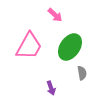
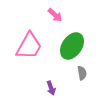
green ellipse: moved 2 px right, 1 px up
